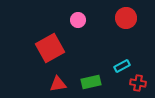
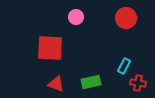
pink circle: moved 2 px left, 3 px up
red square: rotated 32 degrees clockwise
cyan rectangle: moved 2 px right; rotated 35 degrees counterclockwise
red triangle: moved 2 px left; rotated 30 degrees clockwise
